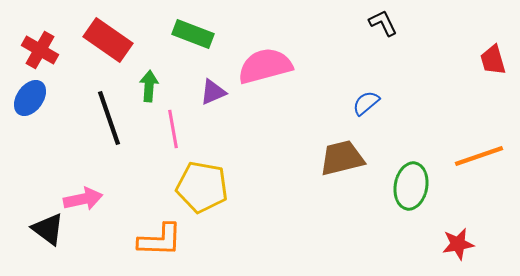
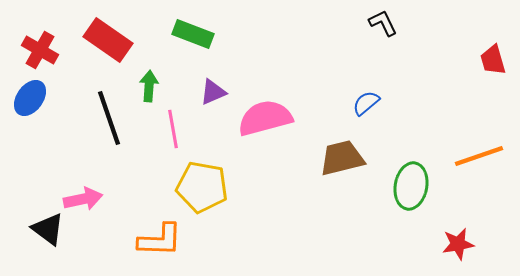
pink semicircle: moved 52 px down
